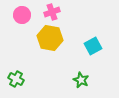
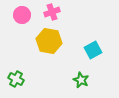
yellow hexagon: moved 1 px left, 3 px down
cyan square: moved 4 px down
